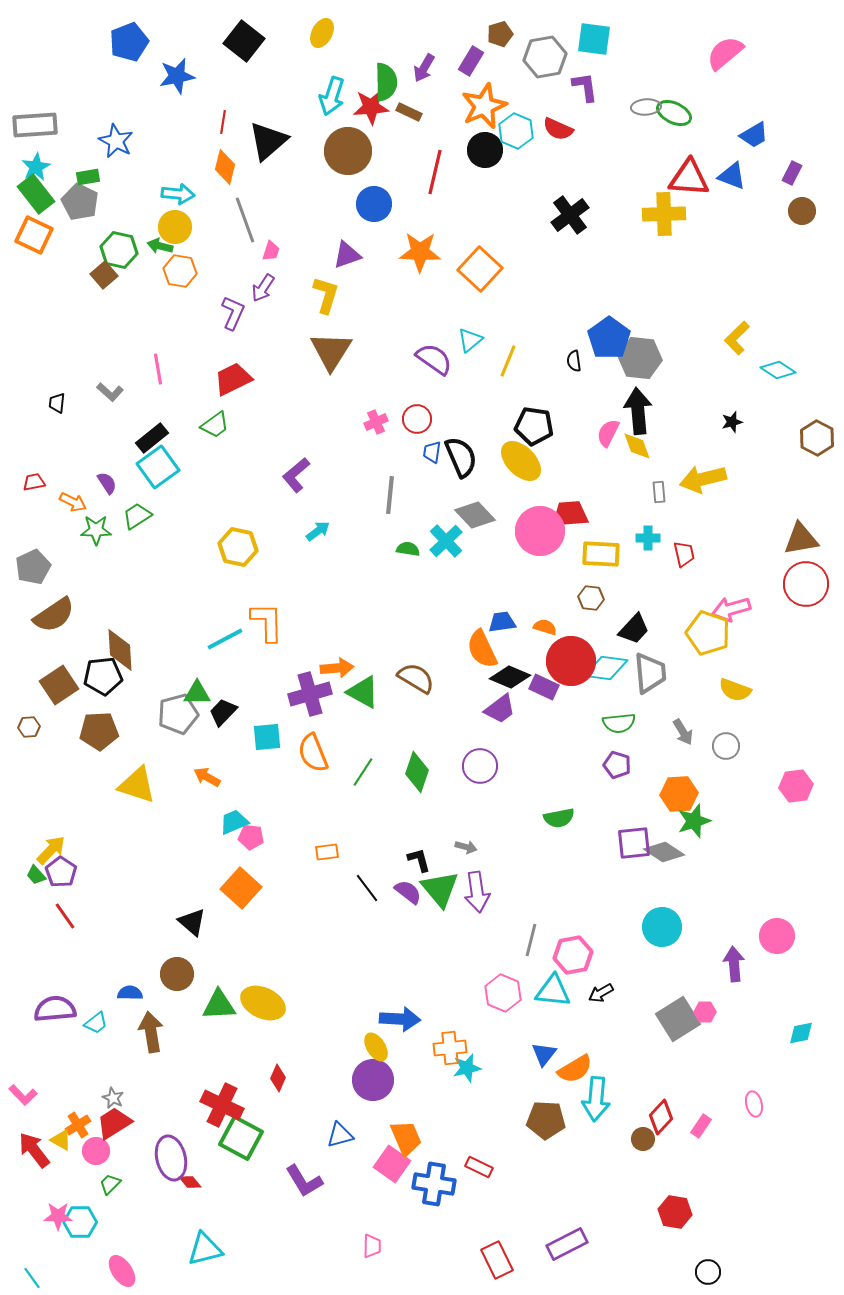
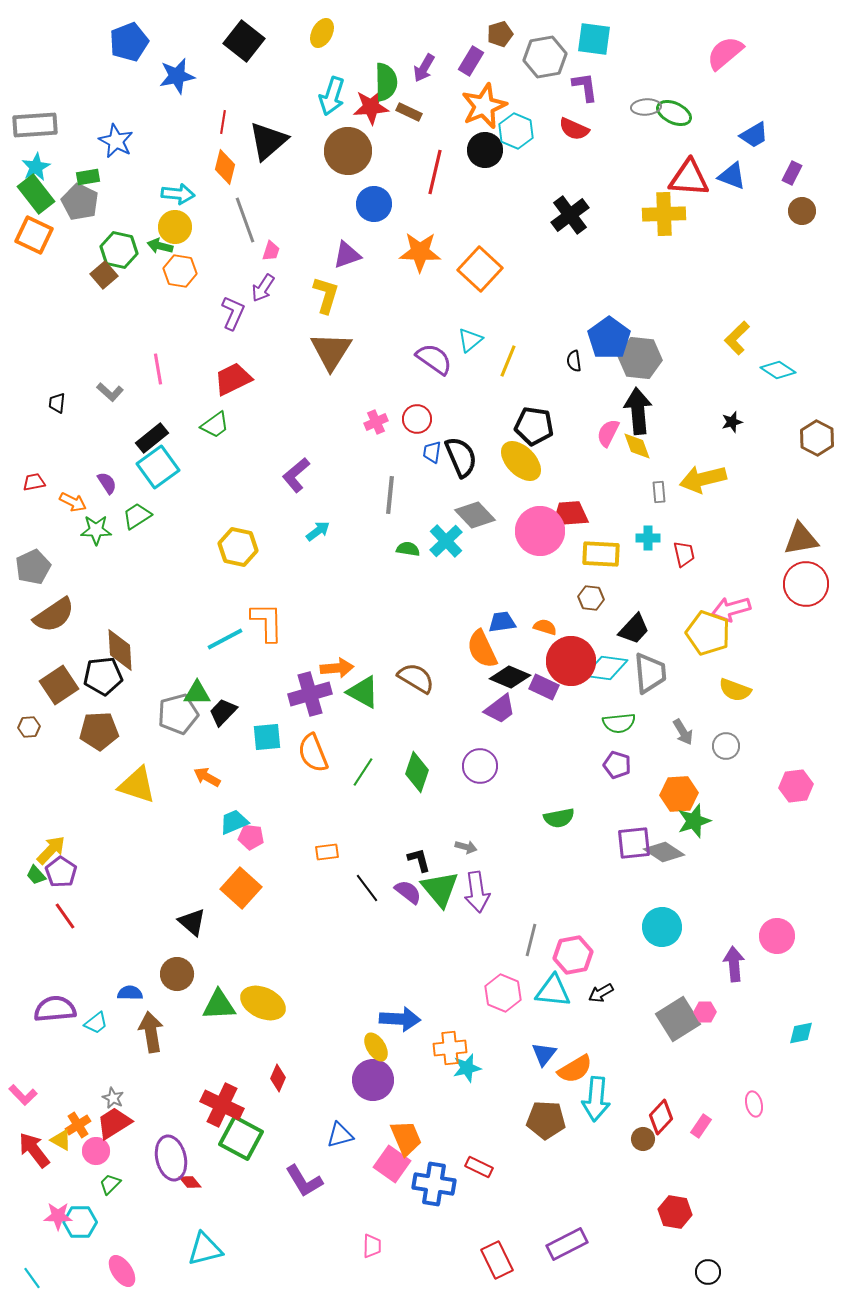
red semicircle at (558, 129): moved 16 px right
